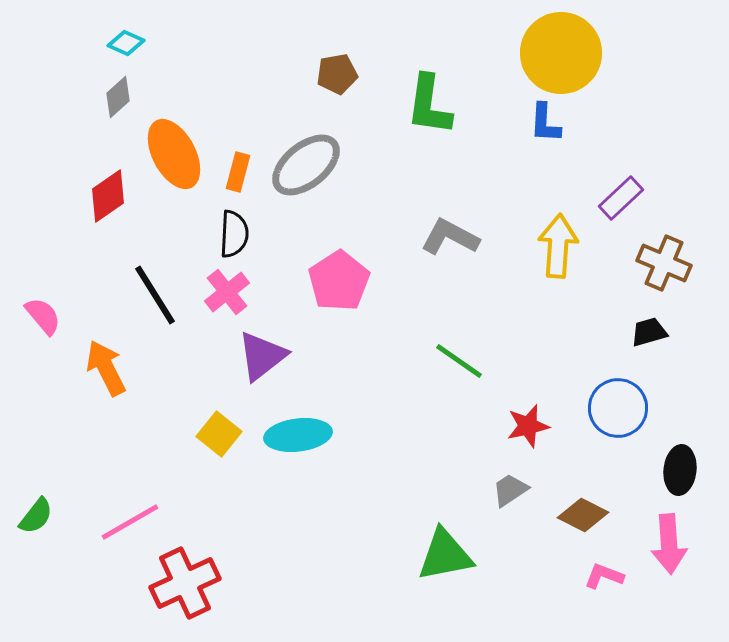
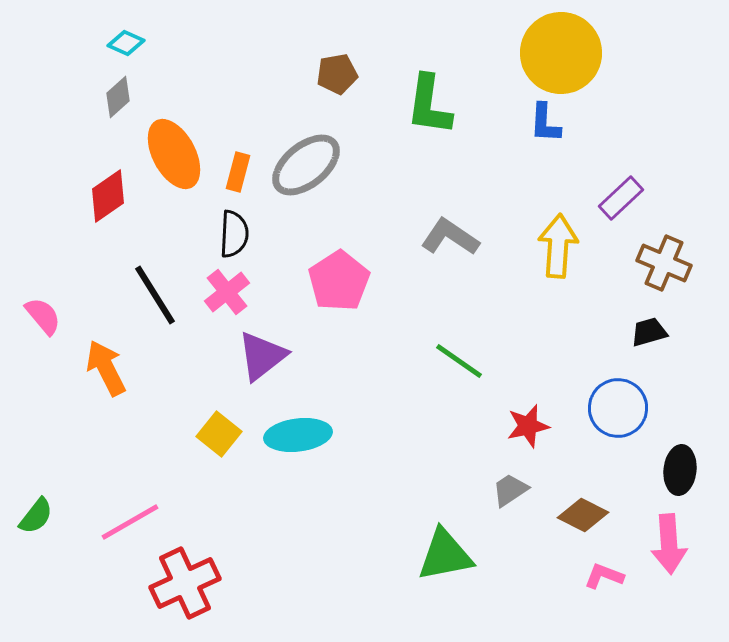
gray L-shape: rotated 6 degrees clockwise
